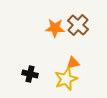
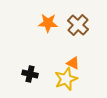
orange star: moved 7 px left, 5 px up
orange triangle: rotated 40 degrees clockwise
